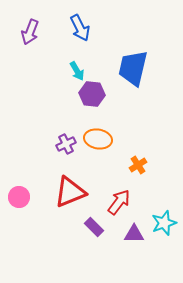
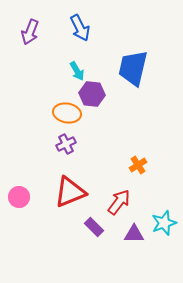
orange ellipse: moved 31 px left, 26 px up
